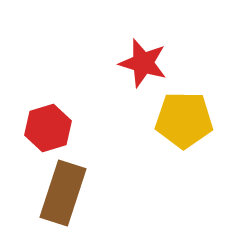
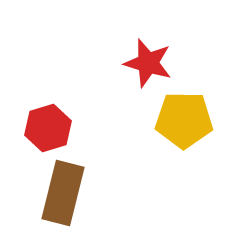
red star: moved 5 px right
brown rectangle: rotated 4 degrees counterclockwise
